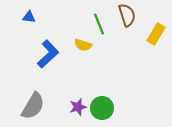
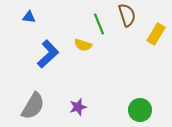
green circle: moved 38 px right, 2 px down
